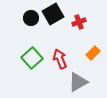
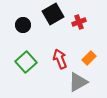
black circle: moved 8 px left, 7 px down
orange rectangle: moved 4 px left, 5 px down
green square: moved 6 px left, 4 px down
